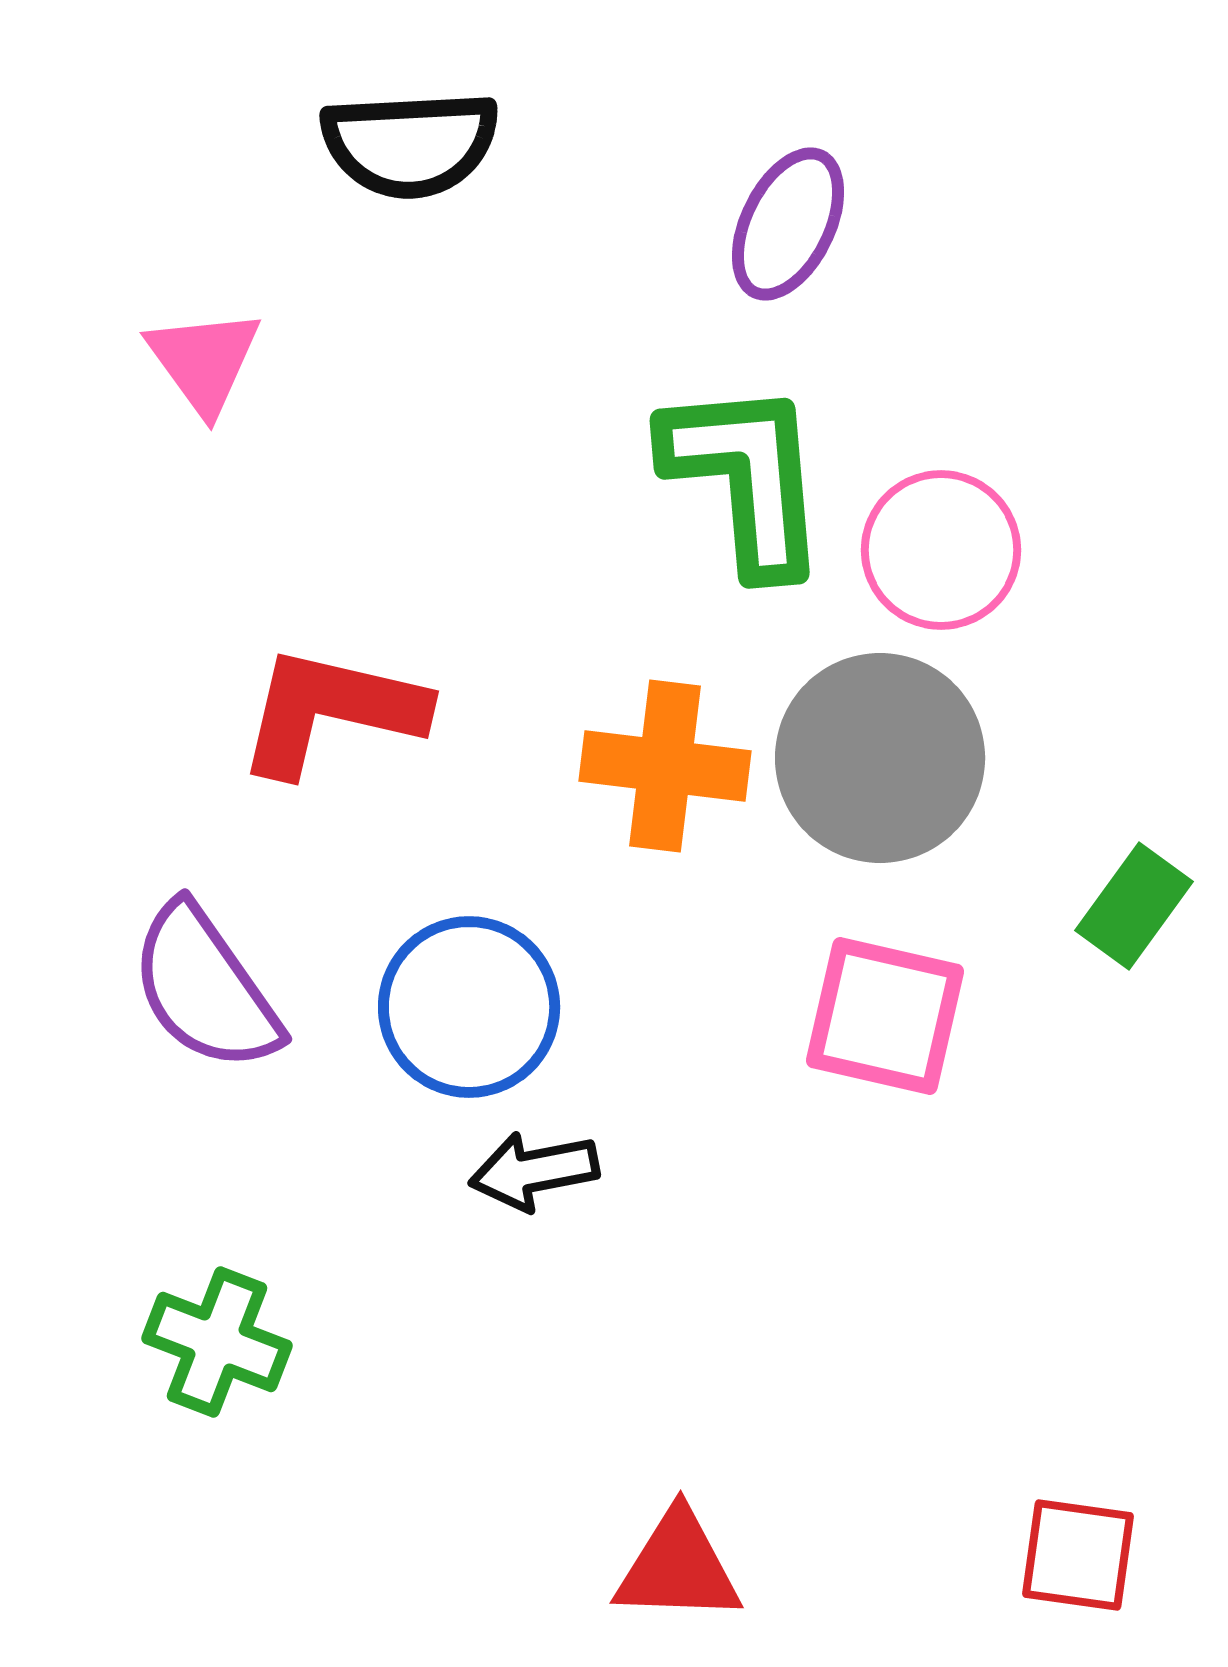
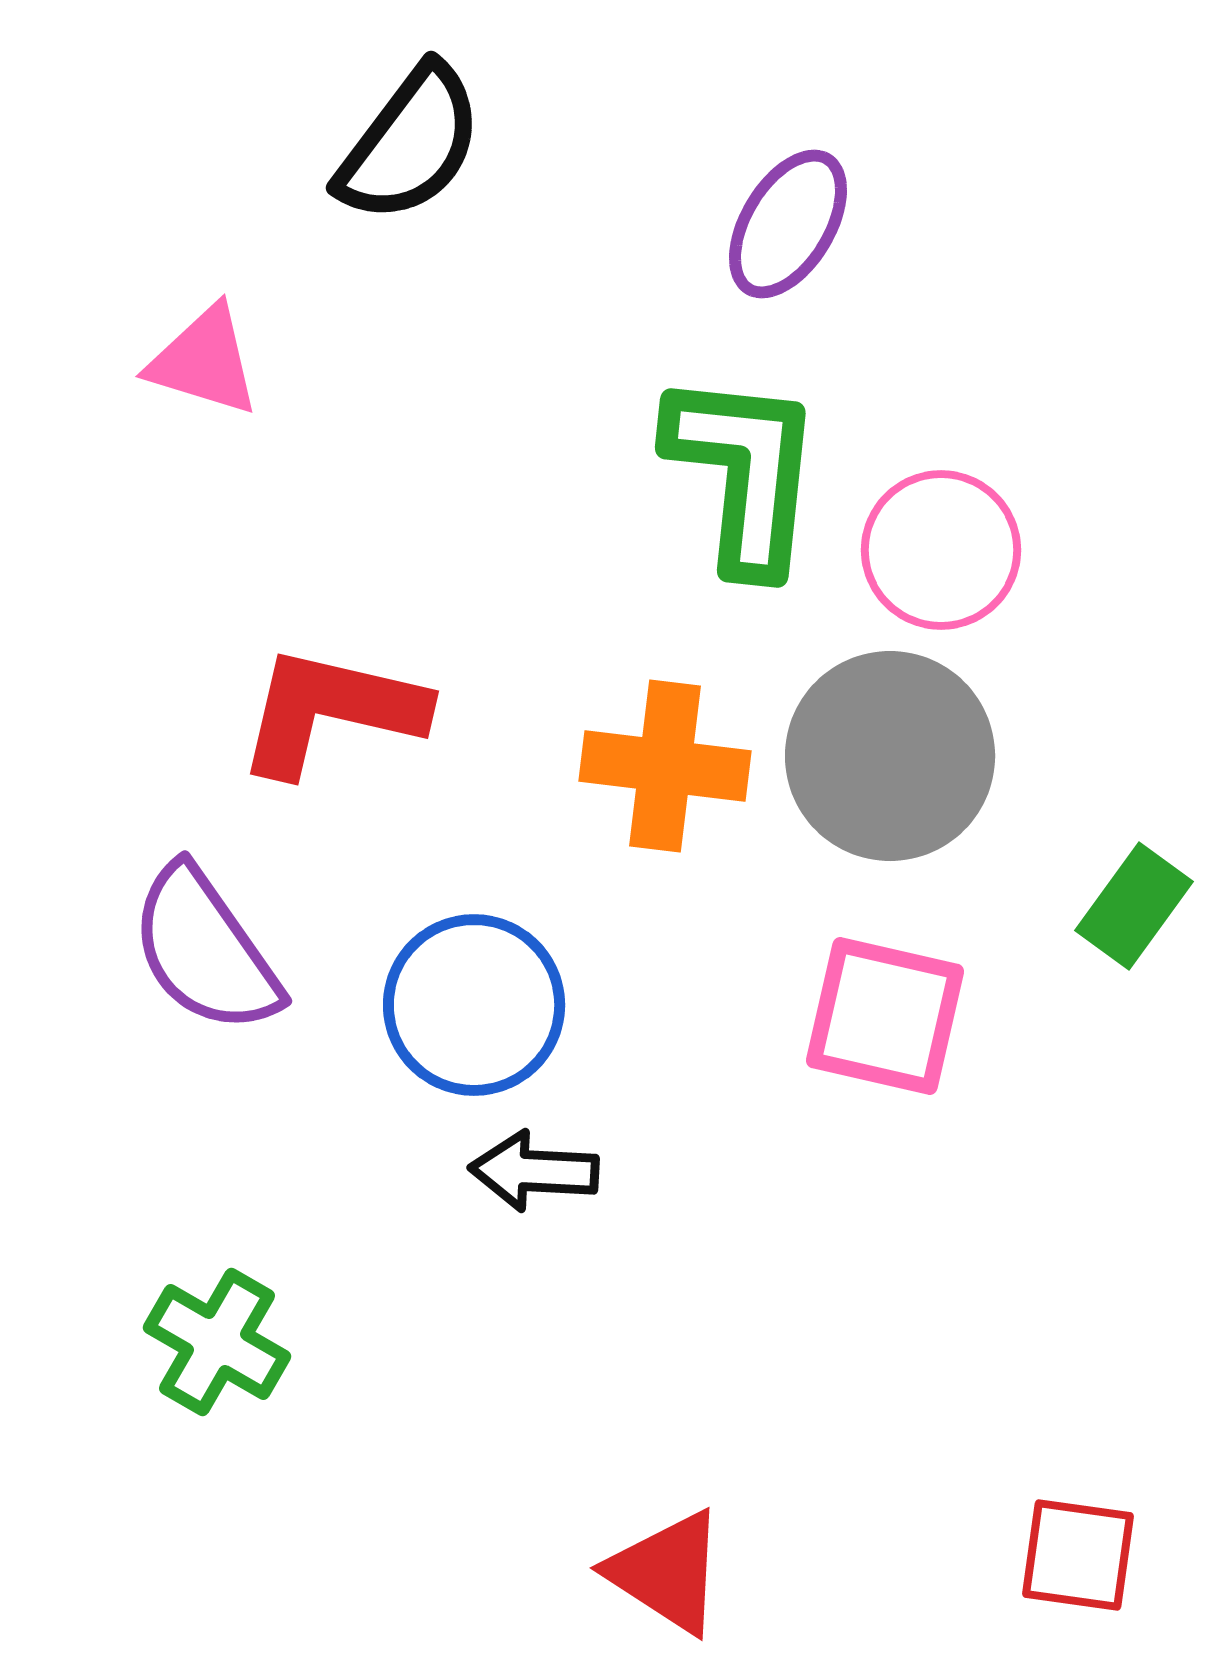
black semicircle: rotated 50 degrees counterclockwise
purple ellipse: rotated 5 degrees clockwise
pink triangle: rotated 37 degrees counterclockwise
green L-shape: moved 2 px left, 5 px up; rotated 11 degrees clockwise
gray circle: moved 10 px right, 2 px up
purple semicircle: moved 38 px up
blue circle: moved 5 px right, 2 px up
black arrow: rotated 14 degrees clockwise
green cross: rotated 9 degrees clockwise
red triangle: moved 11 px left, 5 px down; rotated 31 degrees clockwise
